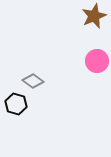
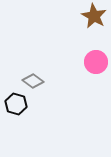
brown star: rotated 20 degrees counterclockwise
pink circle: moved 1 px left, 1 px down
